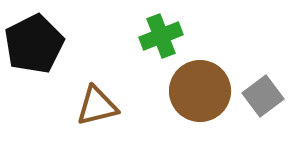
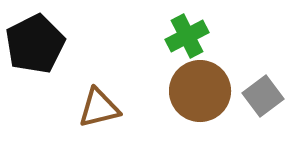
green cross: moved 26 px right; rotated 6 degrees counterclockwise
black pentagon: moved 1 px right
brown triangle: moved 2 px right, 2 px down
